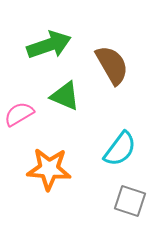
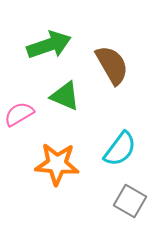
orange star: moved 8 px right, 5 px up
gray square: rotated 12 degrees clockwise
